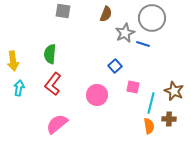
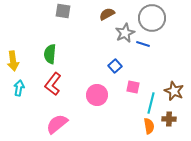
brown semicircle: moved 1 px right; rotated 140 degrees counterclockwise
